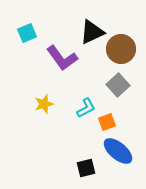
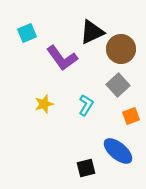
cyan L-shape: moved 3 px up; rotated 30 degrees counterclockwise
orange square: moved 24 px right, 6 px up
